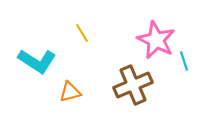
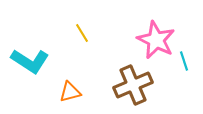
cyan L-shape: moved 7 px left
